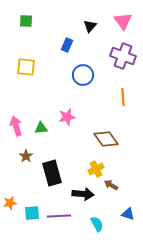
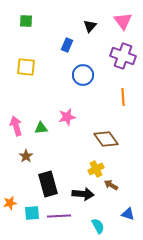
black rectangle: moved 4 px left, 11 px down
cyan semicircle: moved 1 px right, 2 px down
